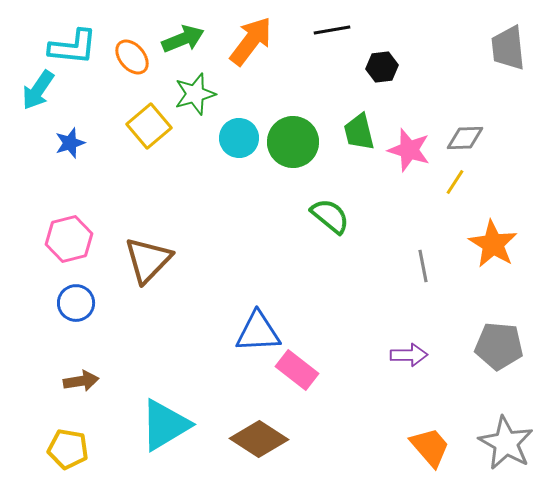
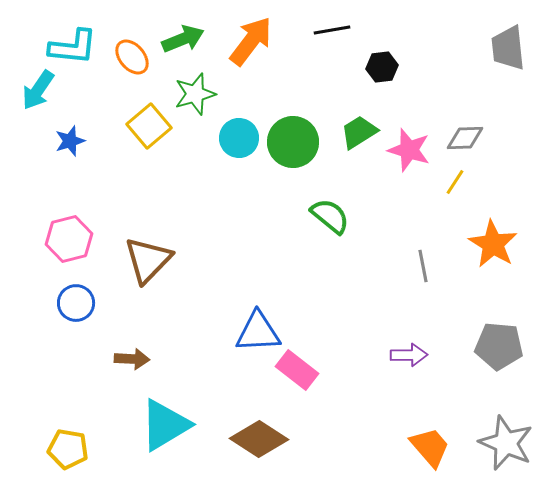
green trapezoid: rotated 72 degrees clockwise
blue star: moved 2 px up
brown arrow: moved 51 px right, 22 px up; rotated 12 degrees clockwise
gray star: rotated 6 degrees counterclockwise
